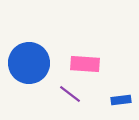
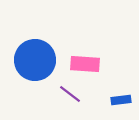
blue circle: moved 6 px right, 3 px up
